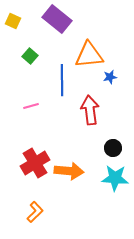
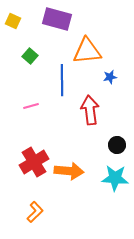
purple rectangle: rotated 24 degrees counterclockwise
orange triangle: moved 2 px left, 4 px up
black circle: moved 4 px right, 3 px up
red cross: moved 1 px left, 1 px up
